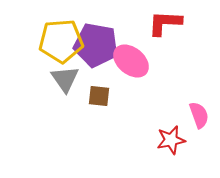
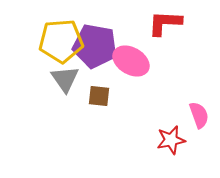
purple pentagon: moved 1 px left, 1 px down
pink ellipse: rotated 9 degrees counterclockwise
